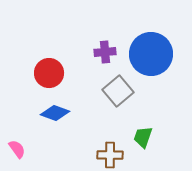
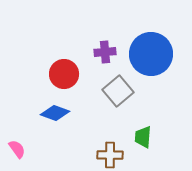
red circle: moved 15 px right, 1 px down
green trapezoid: rotated 15 degrees counterclockwise
